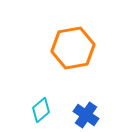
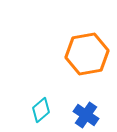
orange hexagon: moved 14 px right, 6 px down
